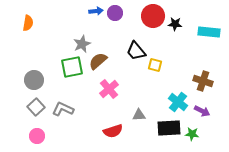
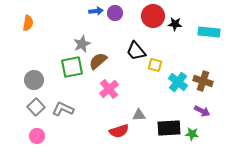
cyan cross: moved 20 px up
red semicircle: moved 6 px right
